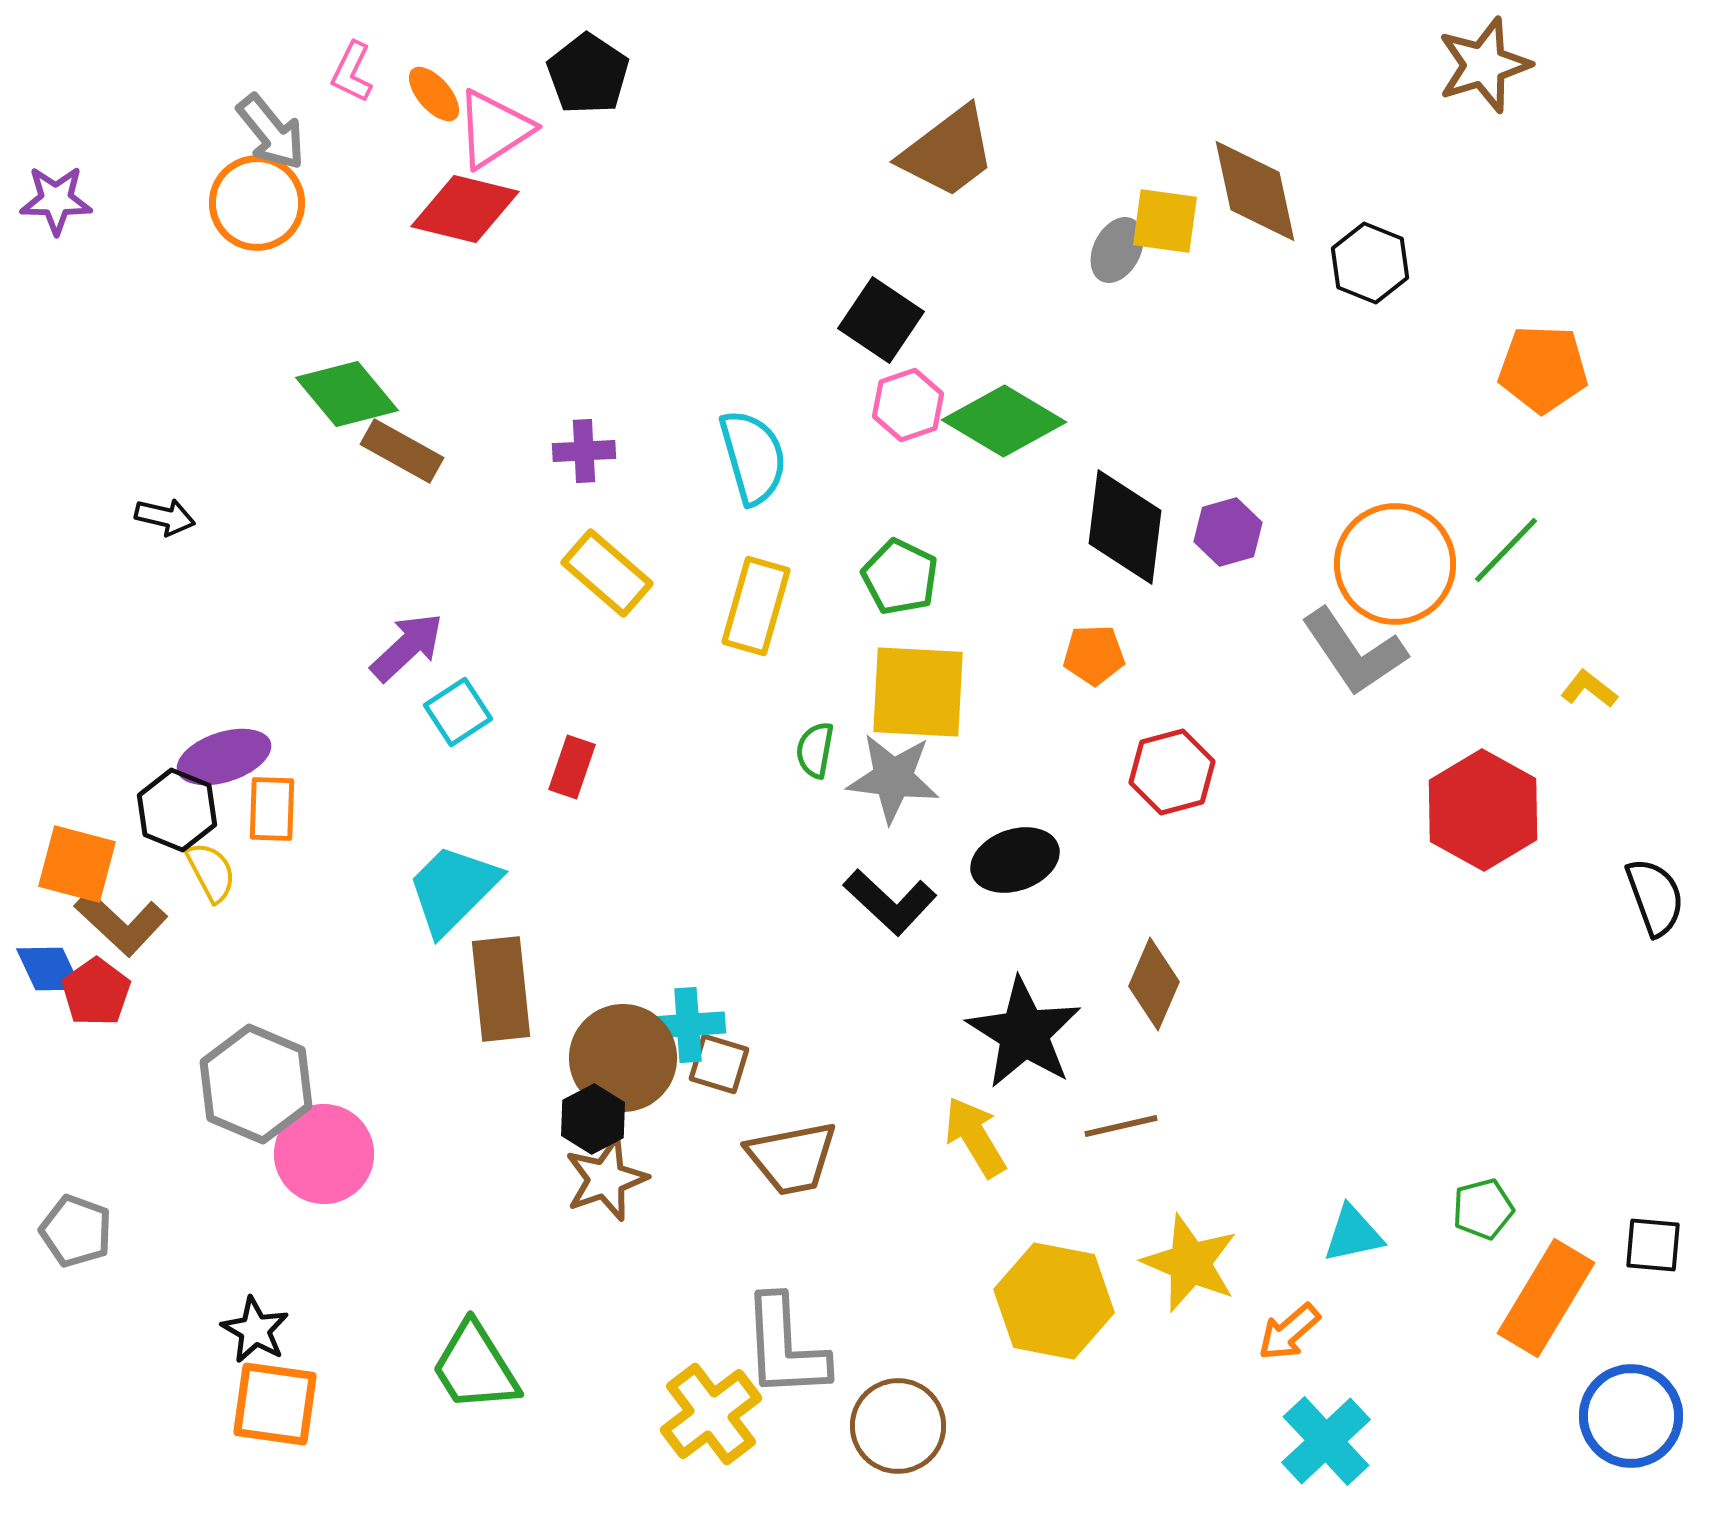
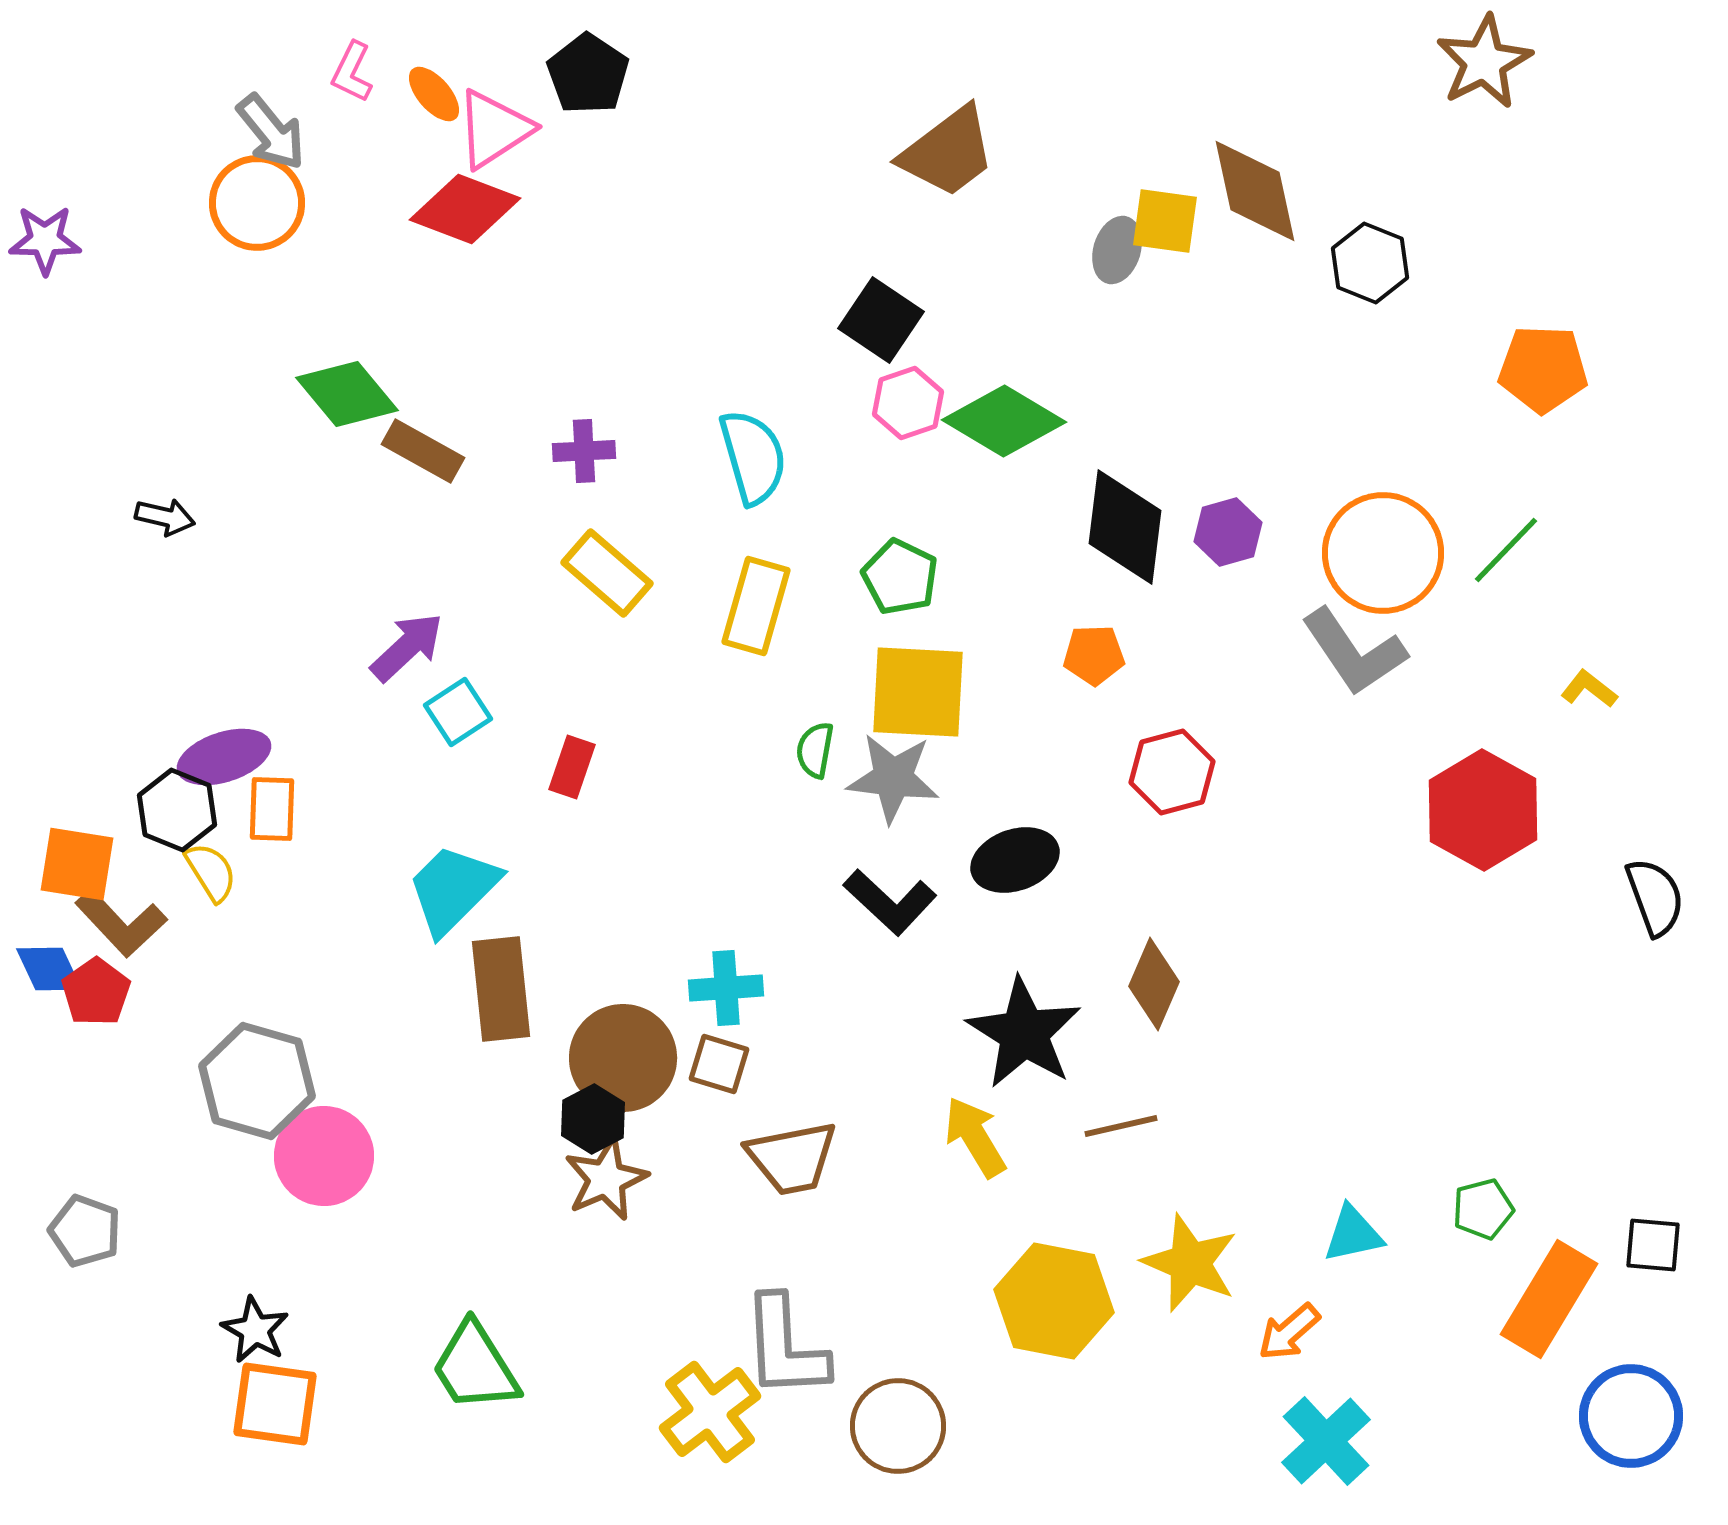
brown star at (1484, 65): moved 3 px up; rotated 10 degrees counterclockwise
purple star at (56, 200): moved 11 px left, 40 px down
red diamond at (465, 209): rotated 7 degrees clockwise
gray ellipse at (1117, 250): rotated 10 degrees counterclockwise
pink hexagon at (908, 405): moved 2 px up
brown rectangle at (402, 451): moved 21 px right
orange circle at (1395, 564): moved 12 px left, 11 px up
orange square at (77, 864): rotated 6 degrees counterclockwise
yellow semicircle at (211, 872): rotated 4 degrees counterclockwise
brown L-shape at (121, 923): rotated 4 degrees clockwise
cyan cross at (688, 1025): moved 38 px right, 37 px up
gray hexagon at (256, 1084): moved 1 px right, 3 px up; rotated 7 degrees counterclockwise
pink circle at (324, 1154): moved 2 px down
brown star at (606, 1179): rotated 4 degrees counterclockwise
gray pentagon at (76, 1231): moved 9 px right
orange rectangle at (1546, 1298): moved 3 px right, 1 px down
yellow cross at (711, 1414): moved 1 px left, 2 px up
